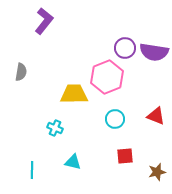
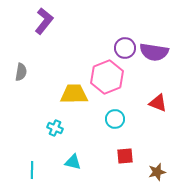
red triangle: moved 2 px right, 13 px up
